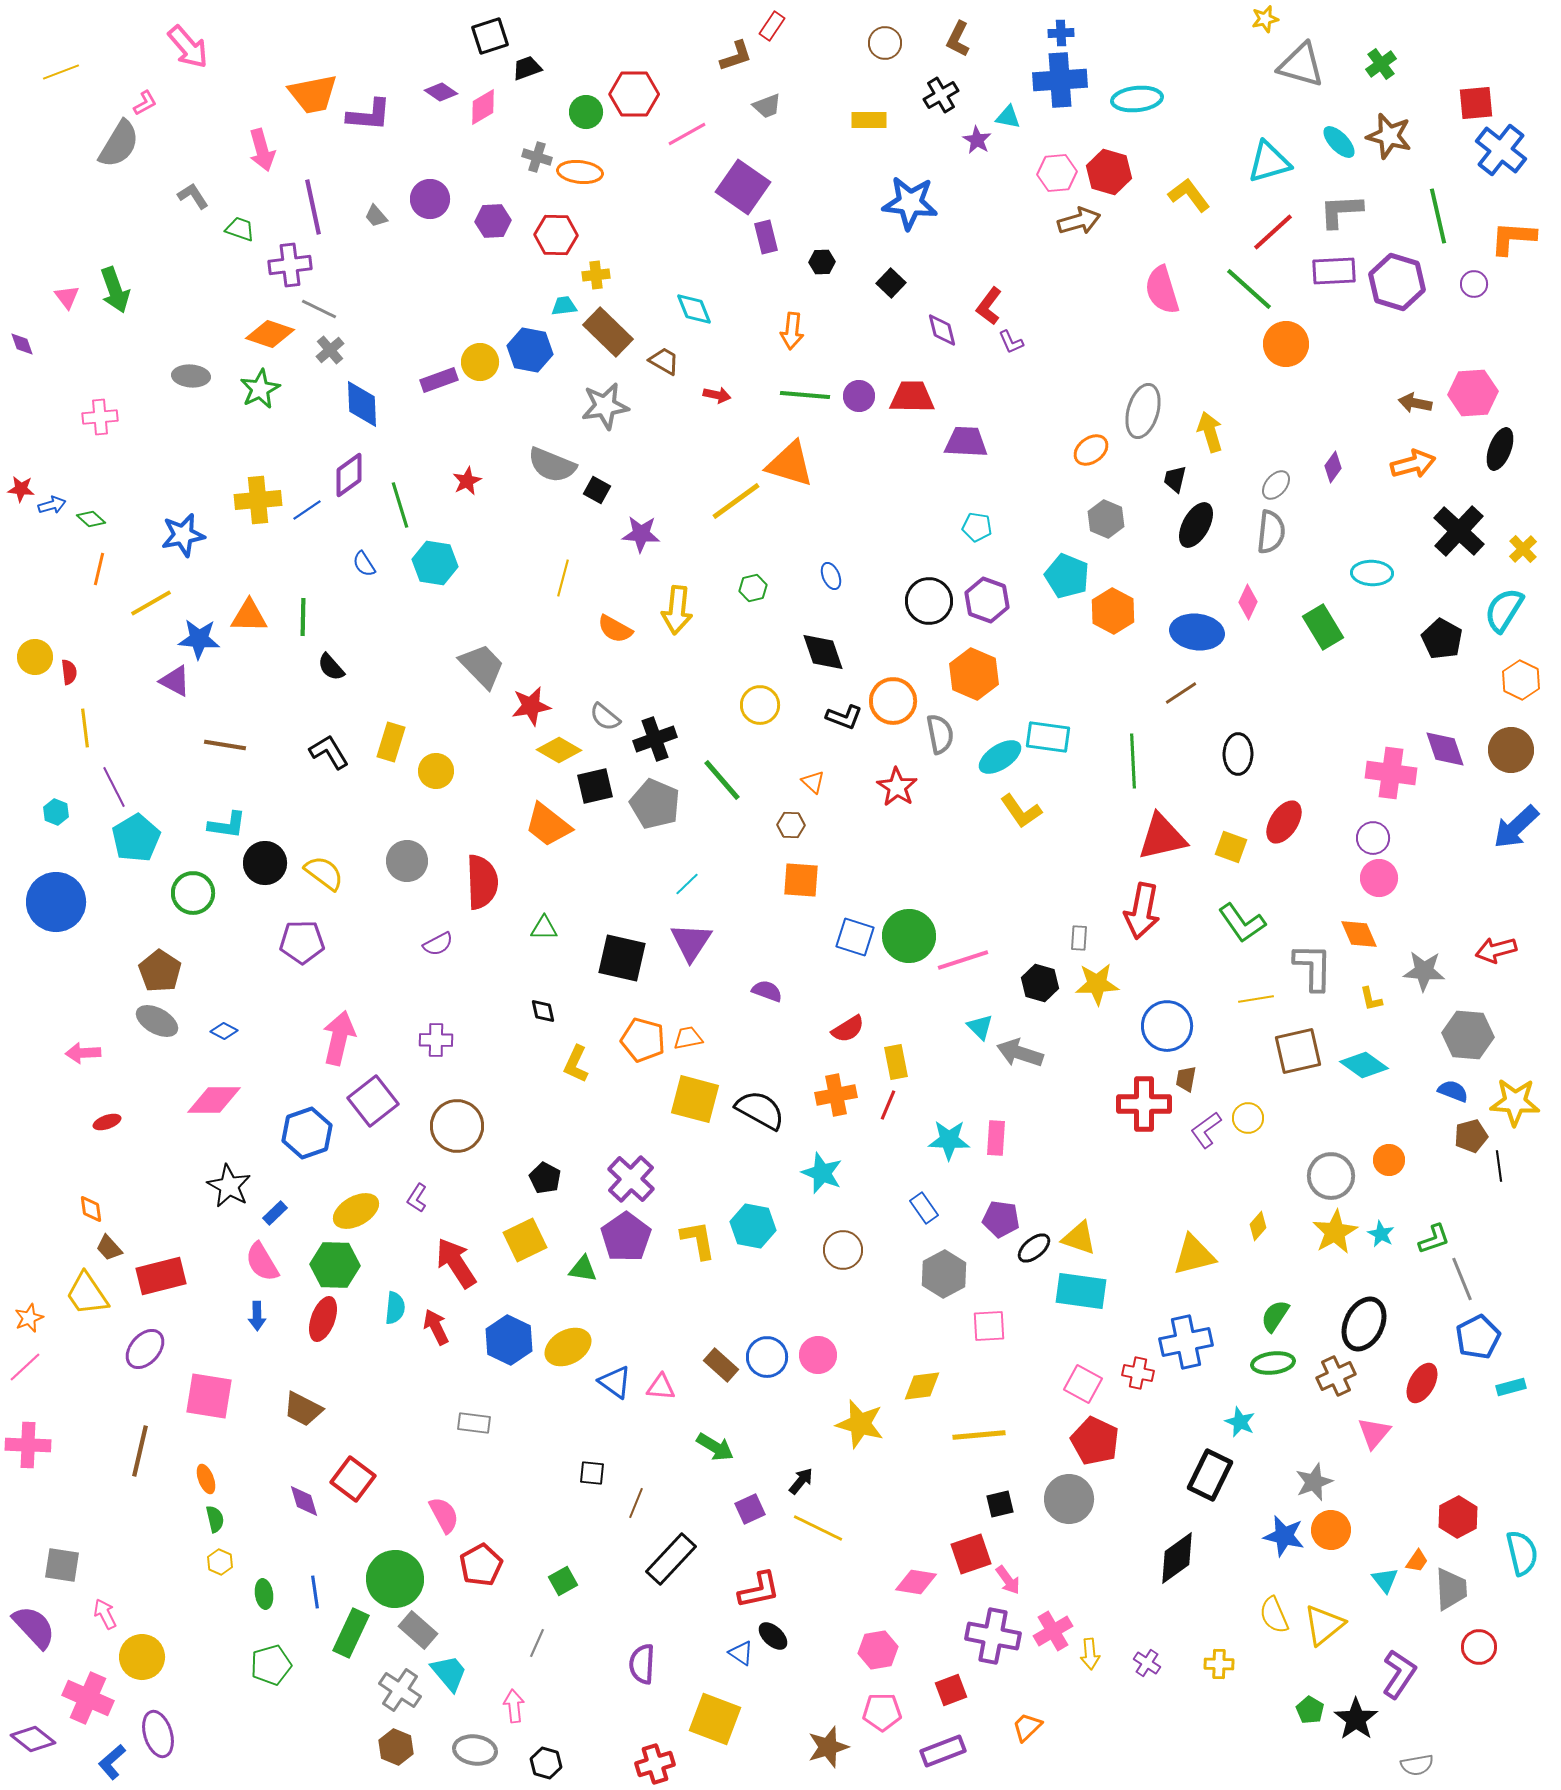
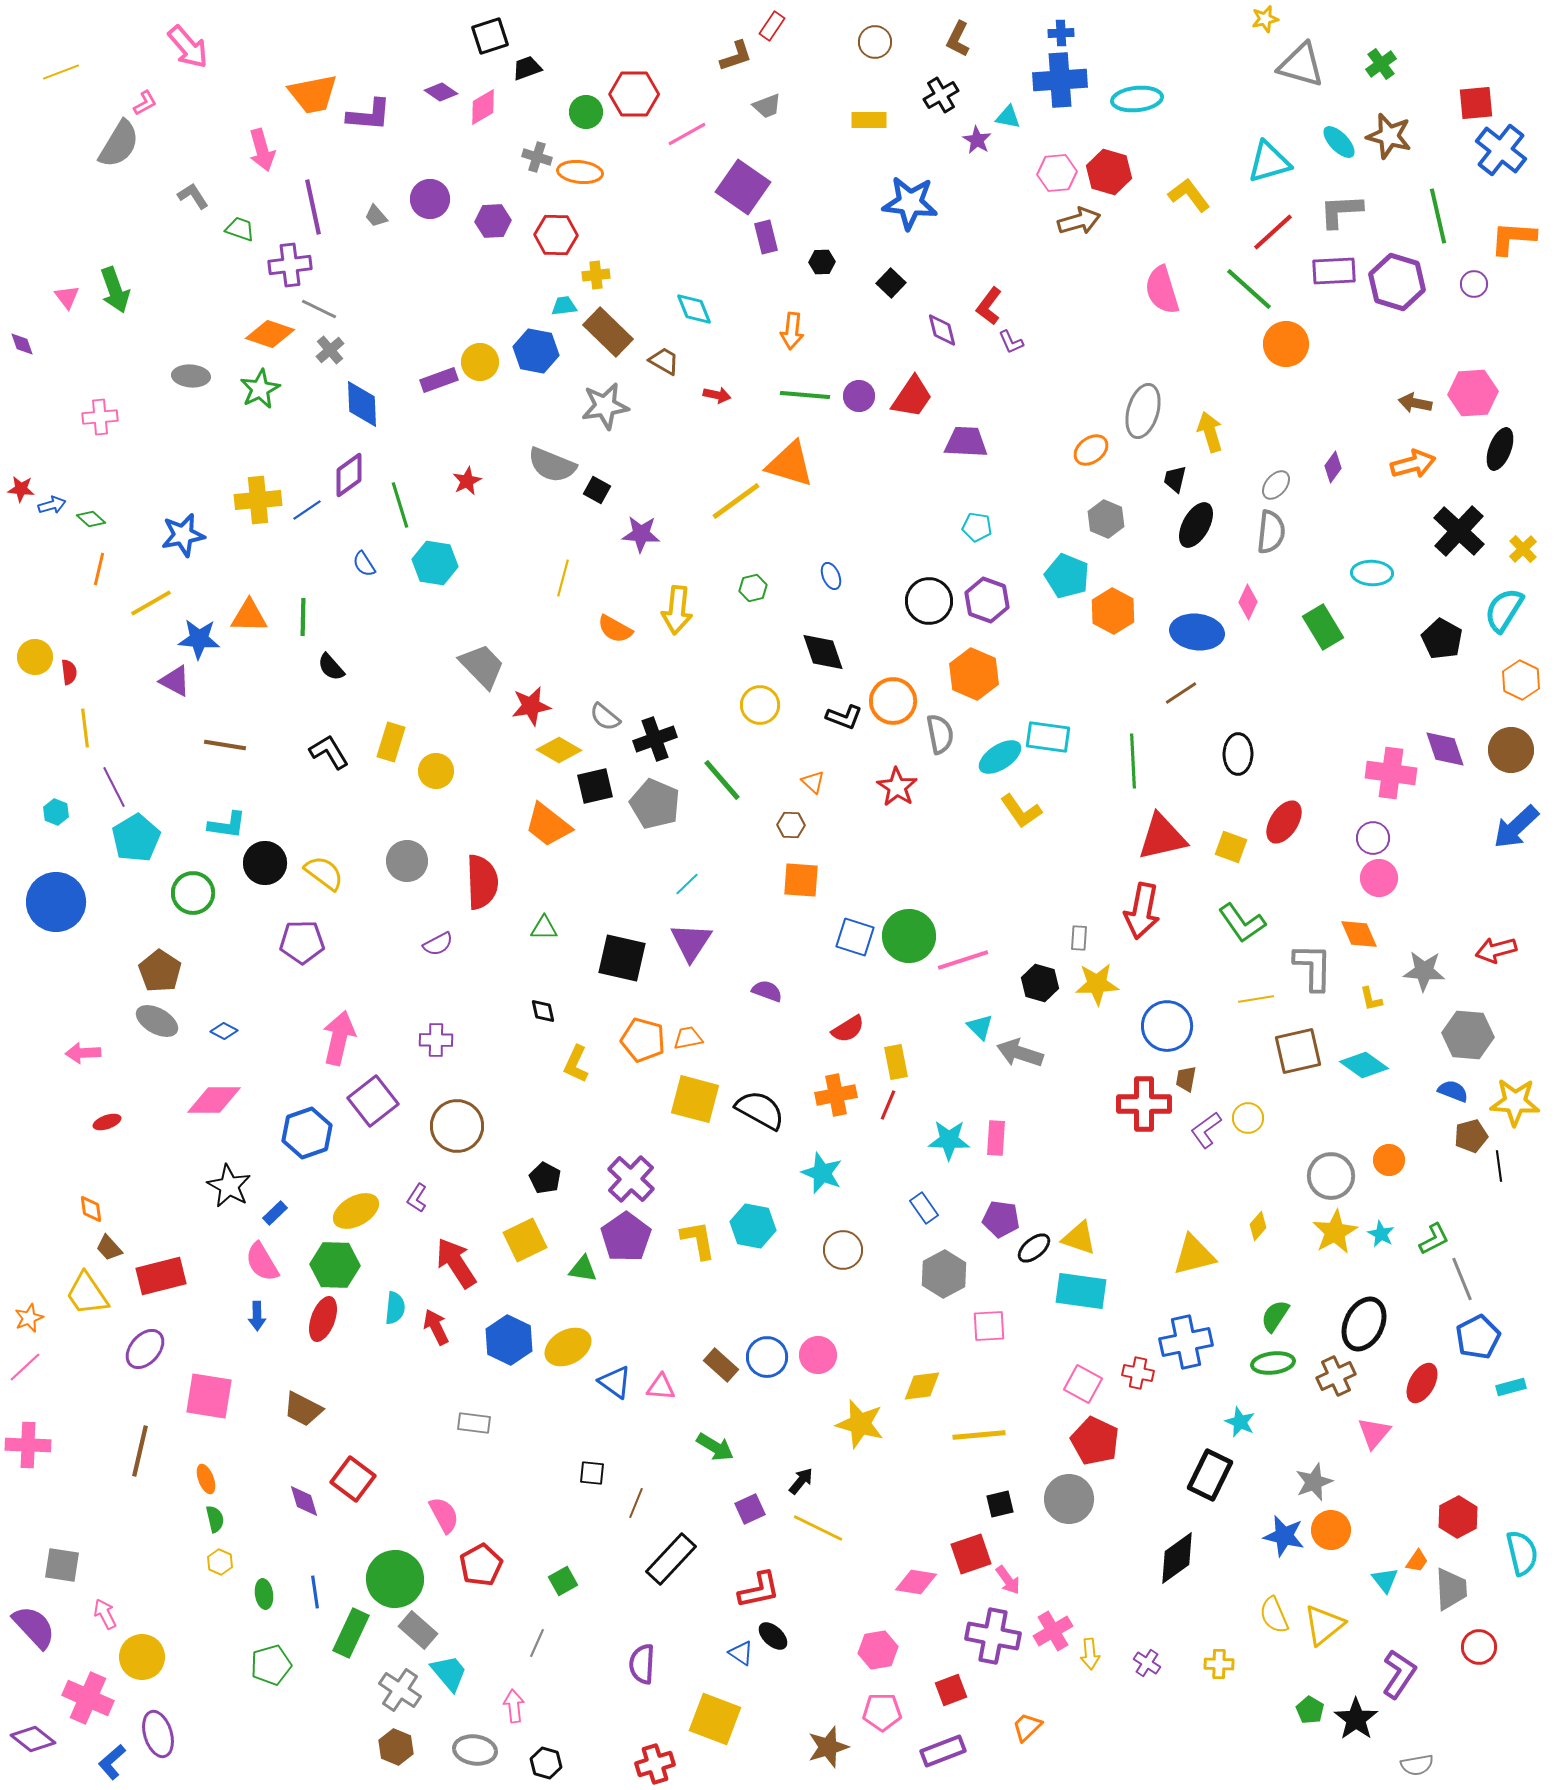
brown circle at (885, 43): moved 10 px left, 1 px up
blue hexagon at (530, 350): moved 6 px right, 1 px down
red trapezoid at (912, 397): rotated 123 degrees clockwise
green L-shape at (1434, 1239): rotated 8 degrees counterclockwise
